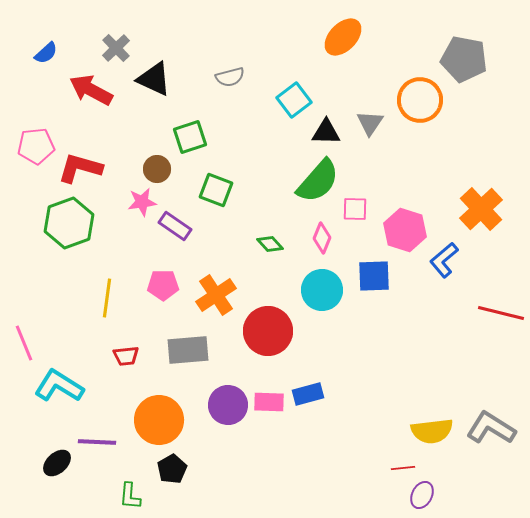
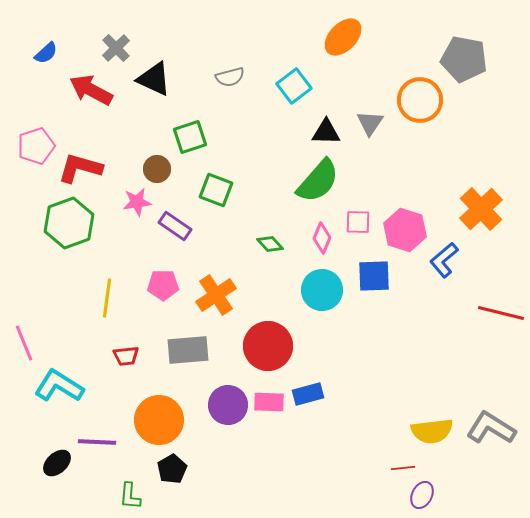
cyan square at (294, 100): moved 14 px up
pink pentagon at (36, 146): rotated 12 degrees counterclockwise
pink star at (142, 202): moved 5 px left
pink square at (355, 209): moved 3 px right, 13 px down
red circle at (268, 331): moved 15 px down
